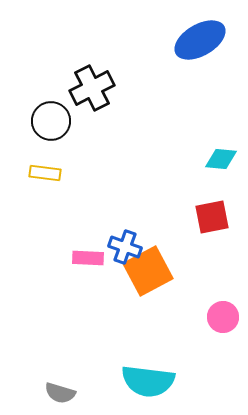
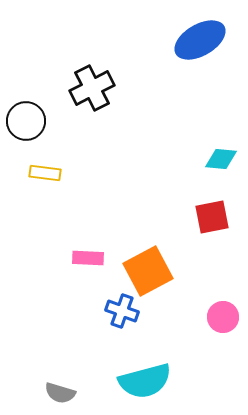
black circle: moved 25 px left
blue cross: moved 3 px left, 64 px down
cyan semicircle: moved 3 px left; rotated 22 degrees counterclockwise
